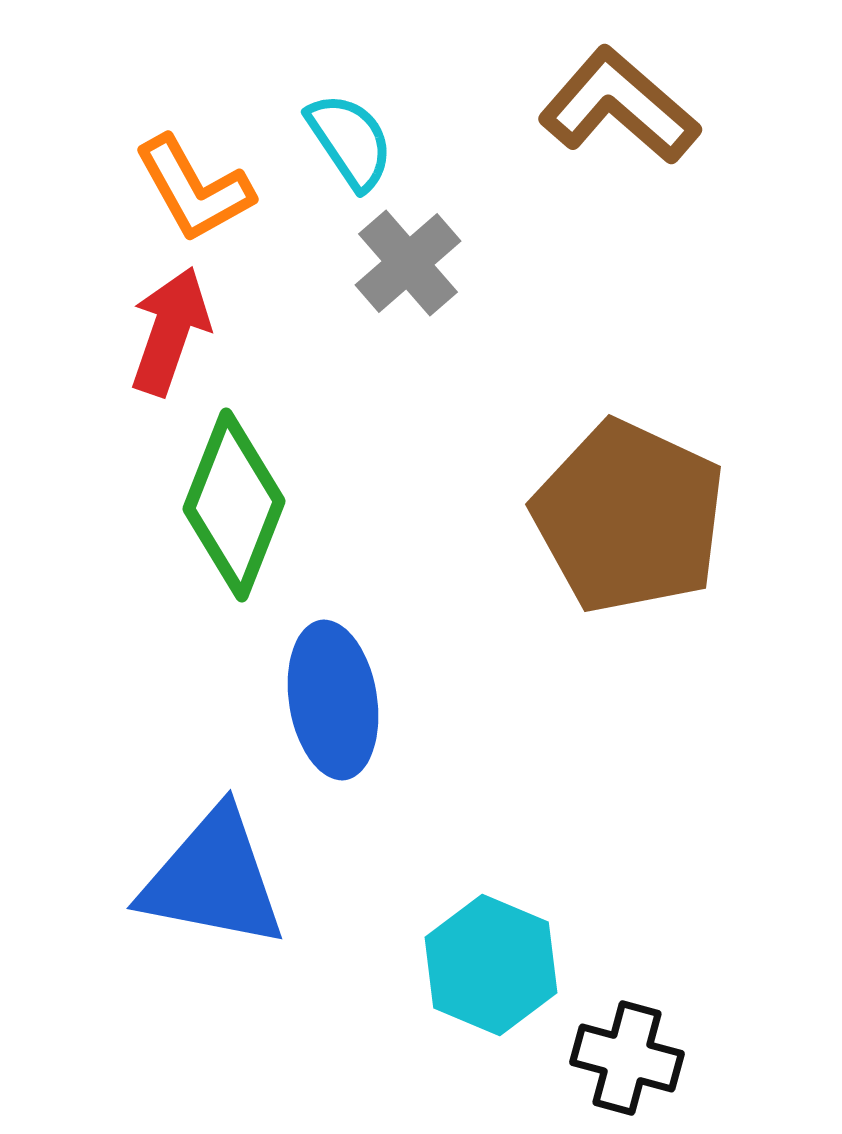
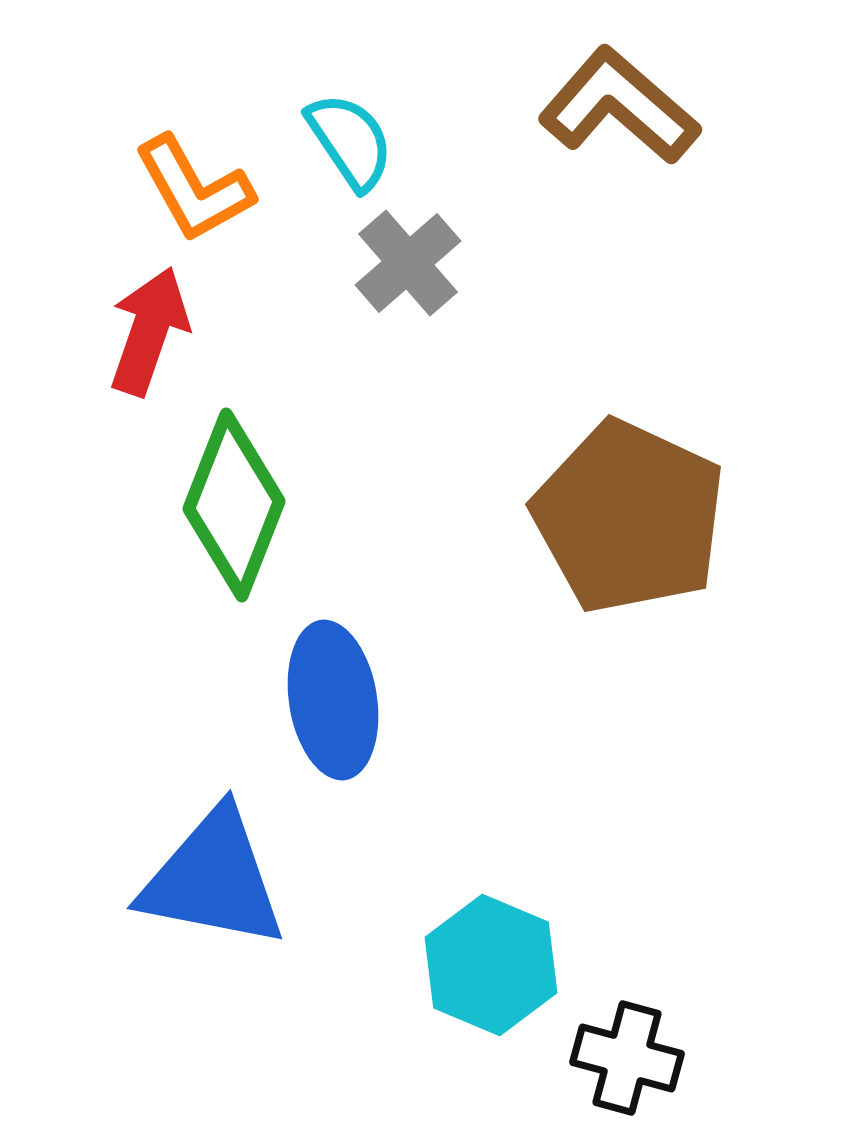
red arrow: moved 21 px left
